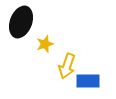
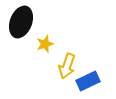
blue rectangle: rotated 25 degrees counterclockwise
